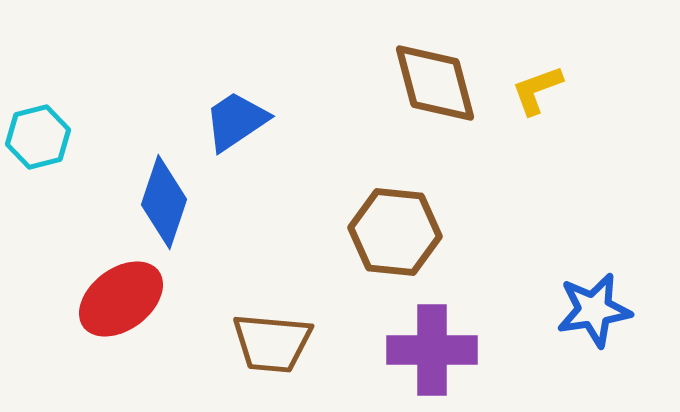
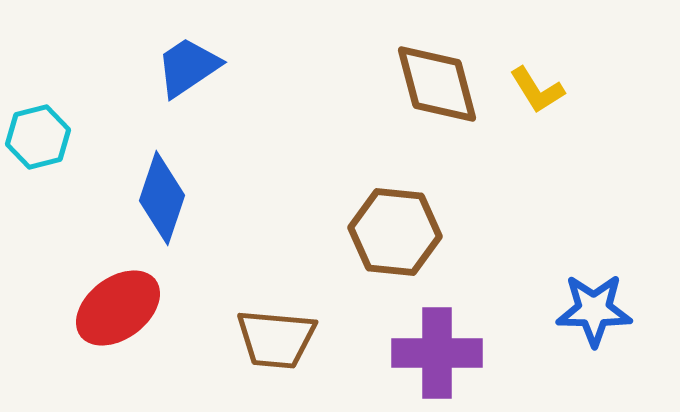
brown diamond: moved 2 px right, 1 px down
yellow L-shape: rotated 102 degrees counterclockwise
blue trapezoid: moved 48 px left, 54 px up
blue diamond: moved 2 px left, 4 px up
red ellipse: moved 3 px left, 9 px down
blue star: rotated 10 degrees clockwise
brown trapezoid: moved 4 px right, 4 px up
purple cross: moved 5 px right, 3 px down
